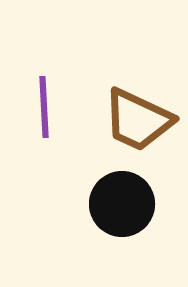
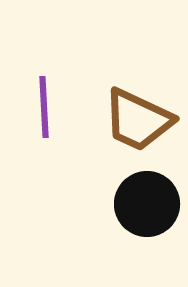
black circle: moved 25 px right
